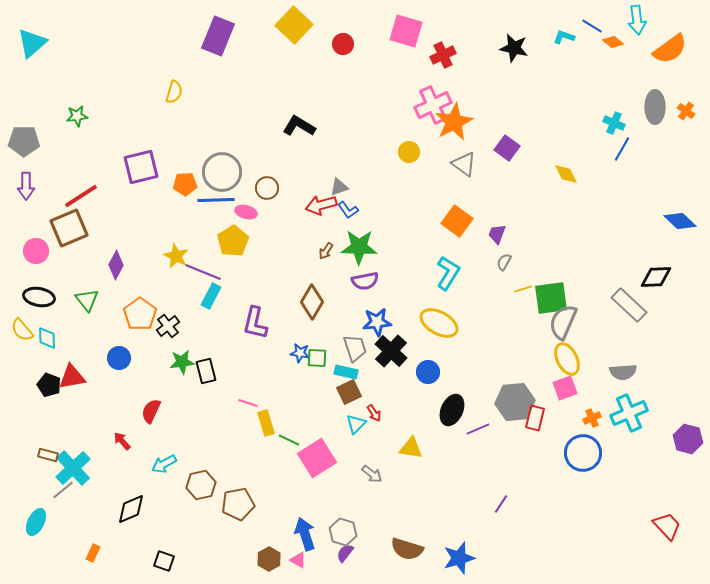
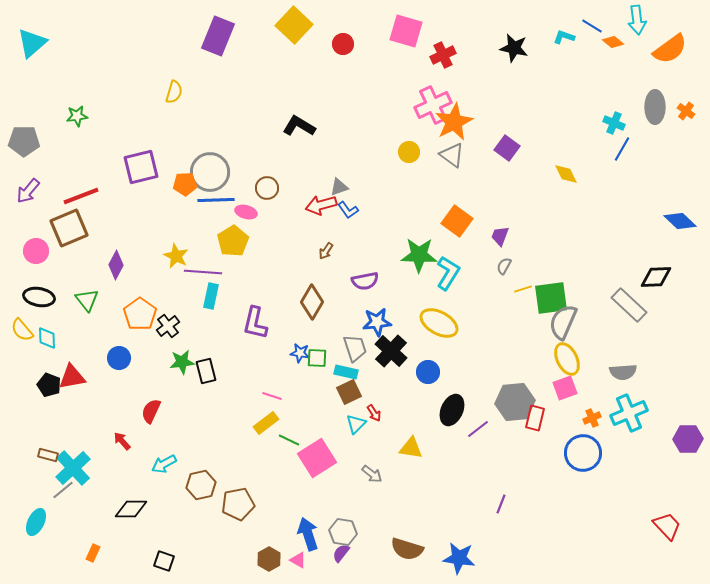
gray triangle at (464, 164): moved 12 px left, 9 px up
gray circle at (222, 172): moved 12 px left
purple arrow at (26, 186): moved 2 px right, 5 px down; rotated 40 degrees clockwise
red line at (81, 196): rotated 12 degrees clockwise
purple trapezoid at (497, 234): moved 3 px right, 2 px down
green star at (359, 247): moved 60 px right, 8 px down
gray semicircle at (504, 262): moved 4 px down
purple line at (203, 272): rotated 18 degrees counterclockwise
cyan rectangle at (211, 296): rotated 15 degrees counterclockwise
pink line at (248, 403): moved 24 px right, 7 px up
yellow rectangle at (266, 423): rotated 70 degrees clockwise
purple line at (478, 429): rotated 15 degrees counterclockwise
purple hexagon at (688, 439): rotated 16 degrees counterclockwise
purple line at (501, 504): rotated 12 degrees counterclockwise
black diamond at (131, 509): rotated 24 degrees clockwise
gray hexagon at (343, 532): rotated 8 degrees counterclockwise
blue arrow at (305, 534): moved 3 px right
purple semicircle at (345, 553): moved 4 px left
blue star at (459, 558): rotated 24 degrees clockwise
